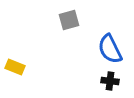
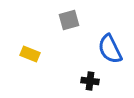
yellow rectangle: moved 15 px right, 13 px up
black cross: moved 20 px left
